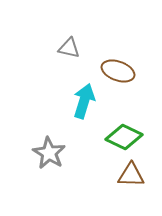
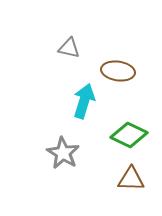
brown ellipse: rotated 12 degrees counterclockwise
green diamond: moved 5 px right, 2 px up
gray star: moved 14 px right
brown triangle: moved 4 px down
